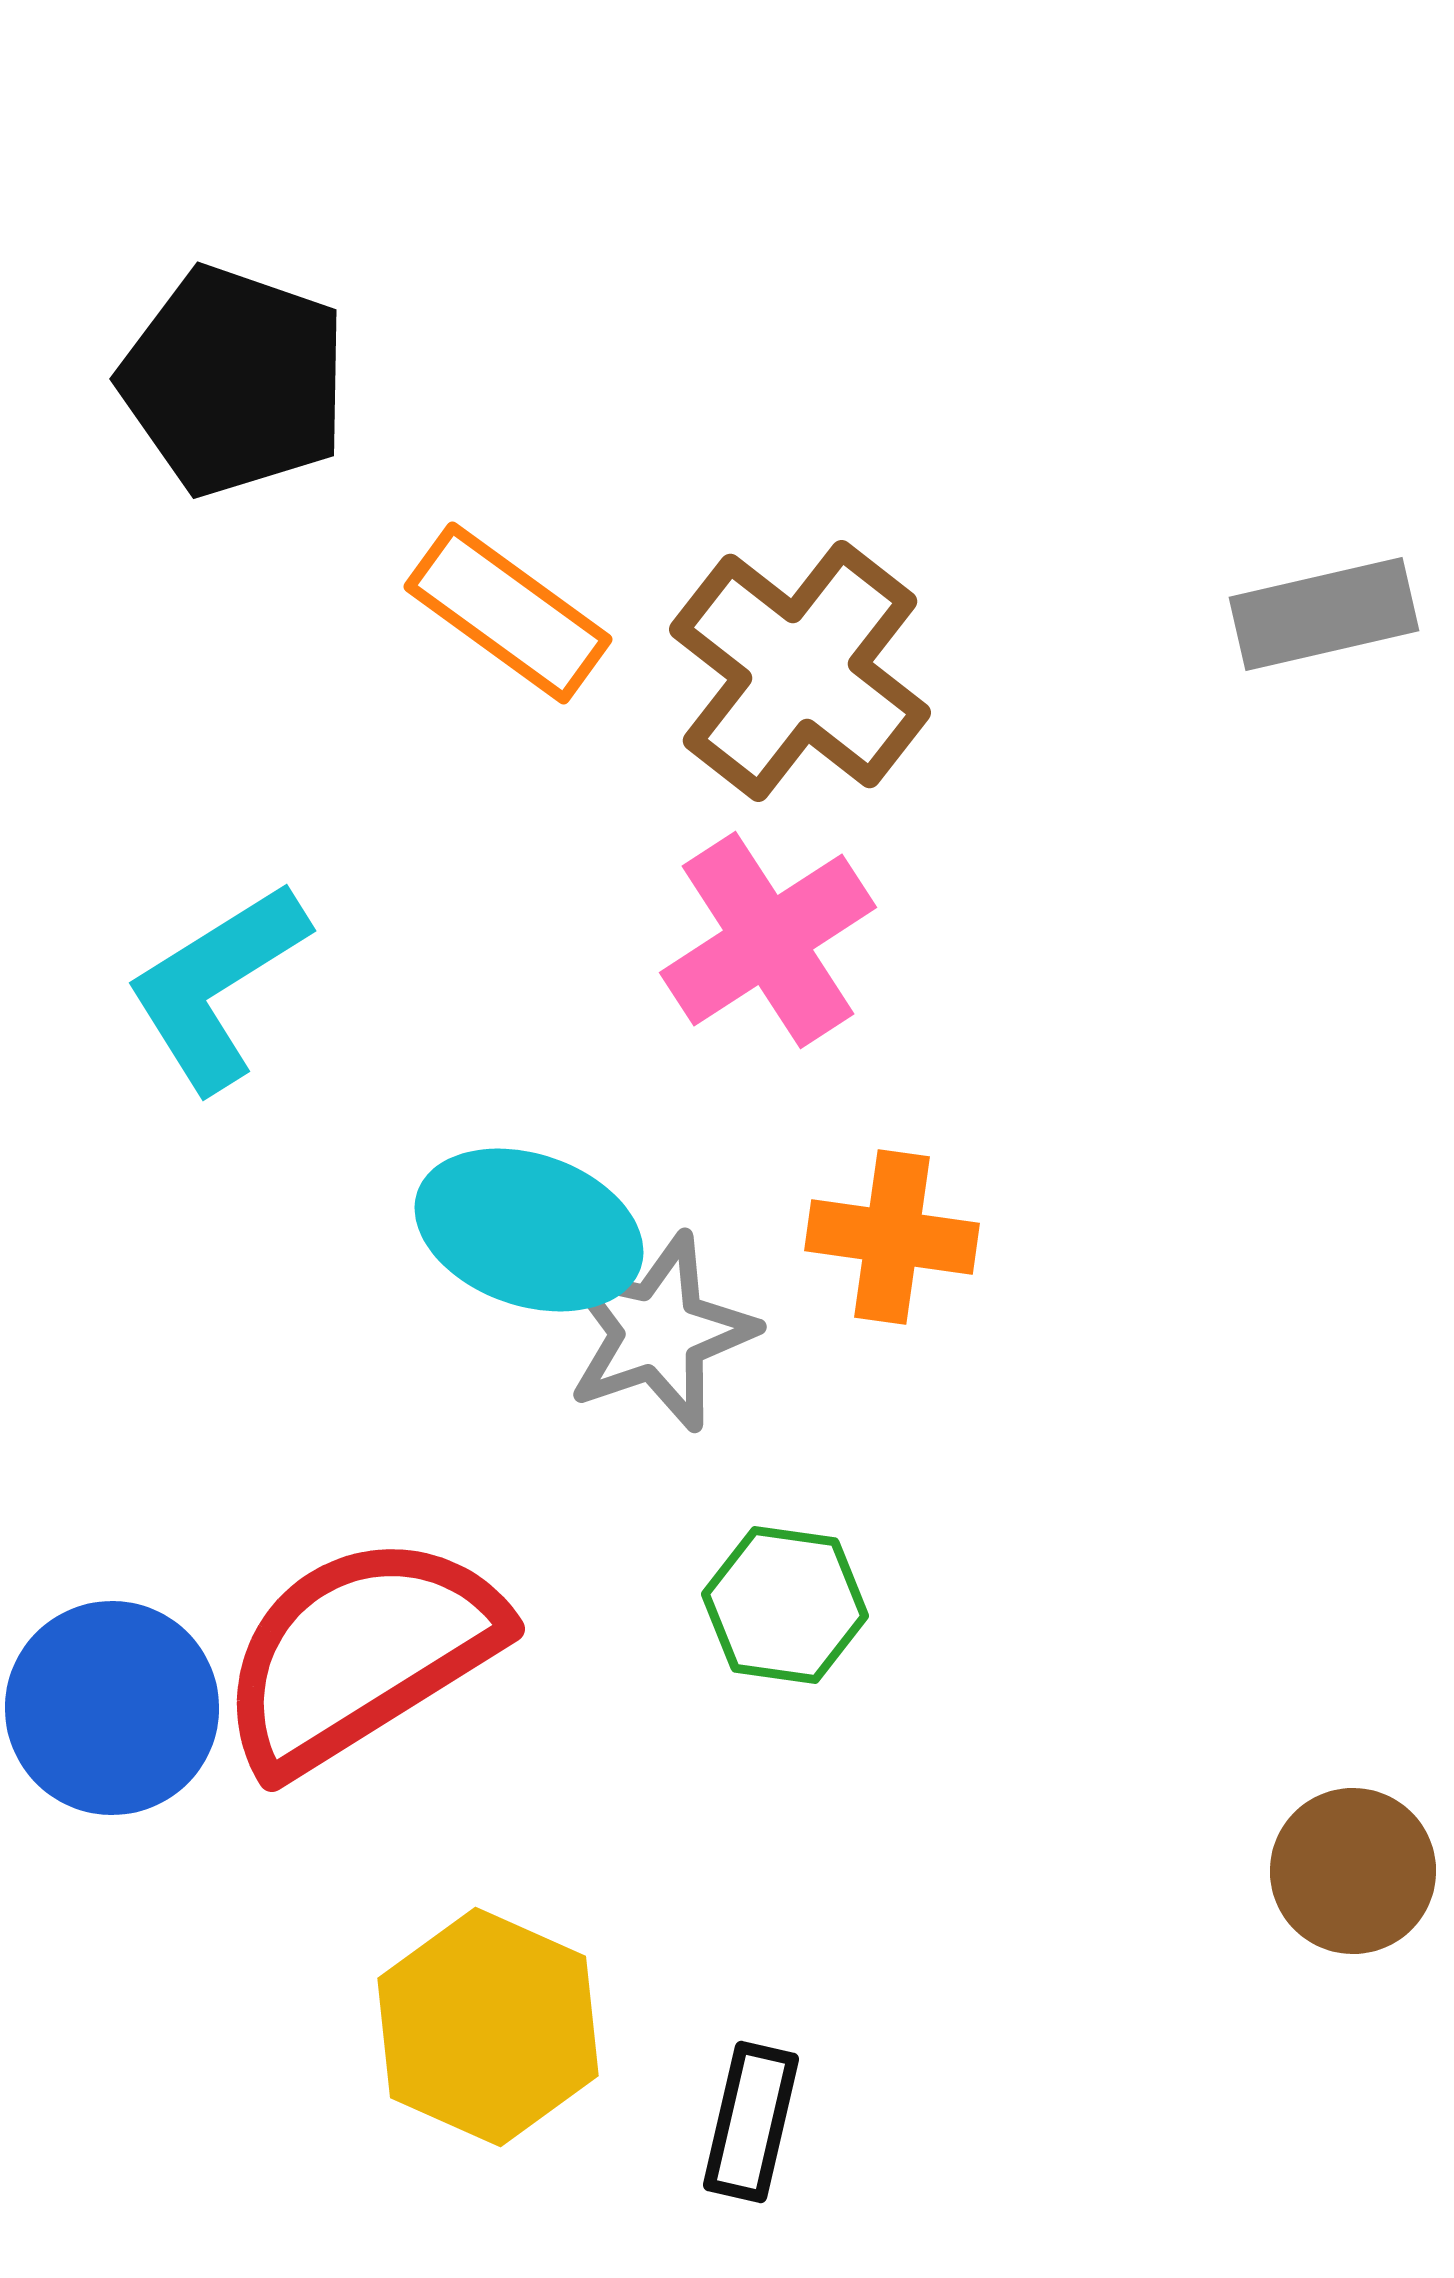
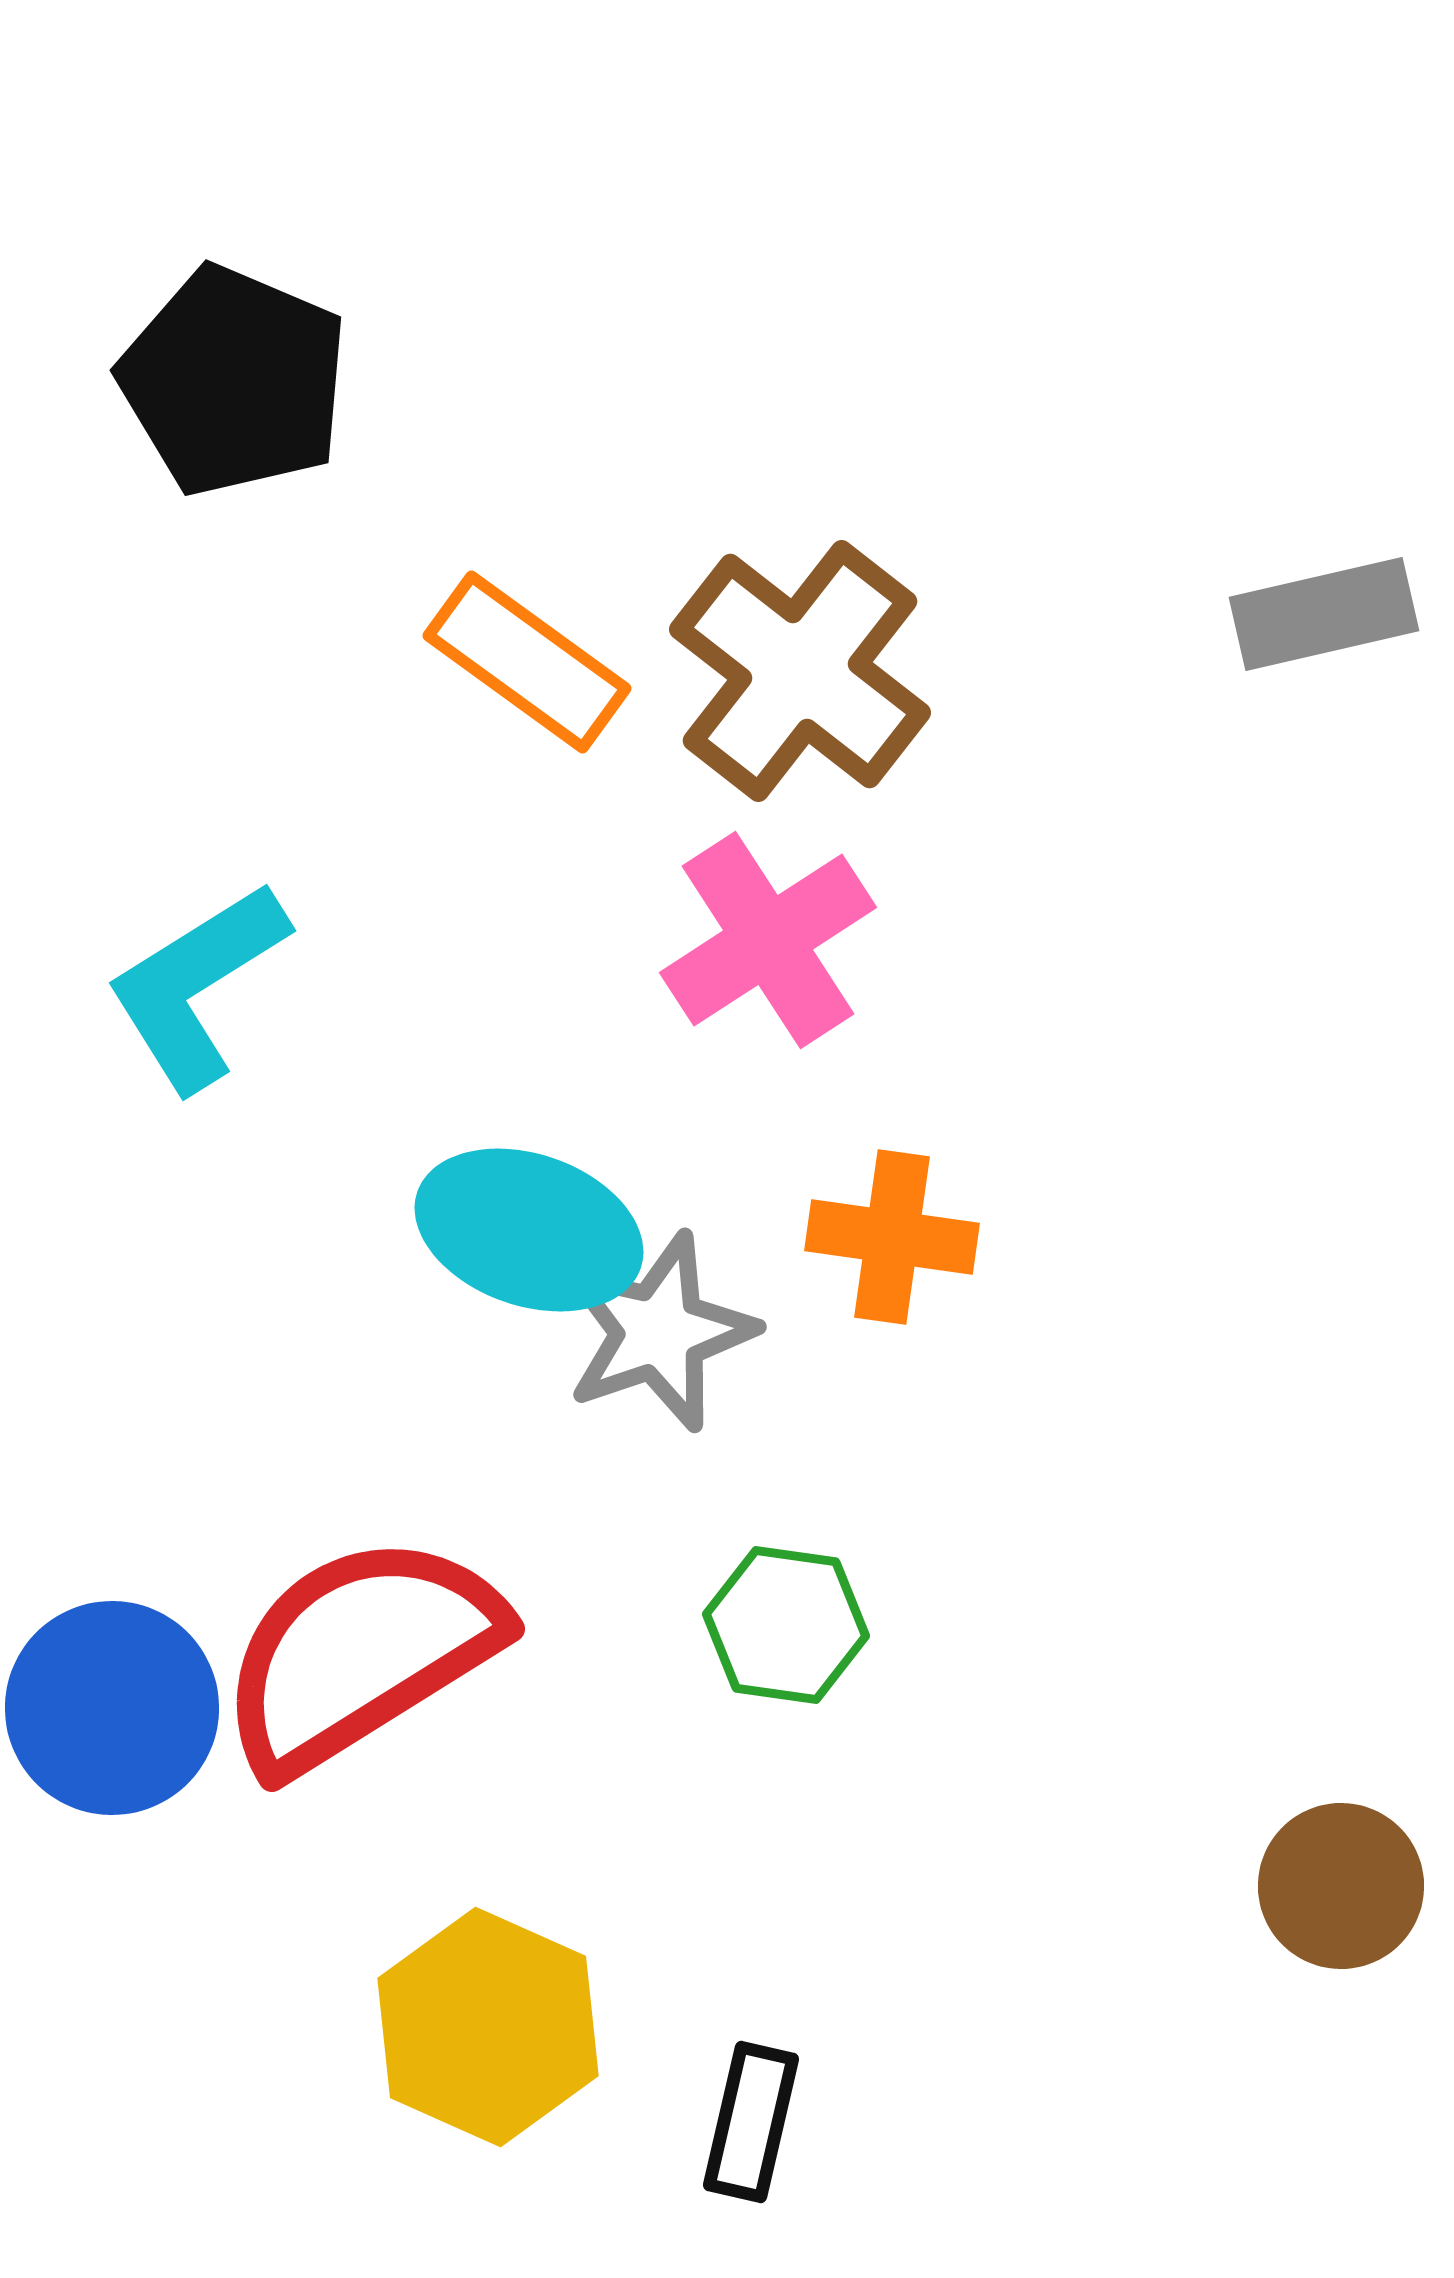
black pentagon: rotated 4 degrees clockwise
orange rectangle: moved 19 px right, 49 px down
cyan L-shape: moved 20 px left
green hexagon: moved 1 px right, 20 px down
brown circle: moved 12 px left, 15 px down
